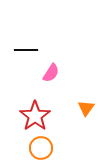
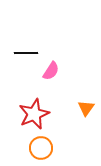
black line: moved 3 px down
pink semicircle: moved 2 px up
red star: moved 1 px left, 2 px up; rotated 12 degrees clockwise
